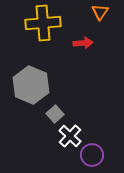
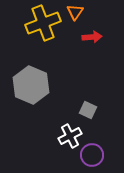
orange triangle: moved 25 px left
yellow cross: rotated 16 degrees counterclockwise
red arrow: moved 9 px right, 6 px up
gray square: moved 33 px right, 4 px up; rotated 24 degrees counterclockwise
white cross: rotated 20 degrees clockwise
